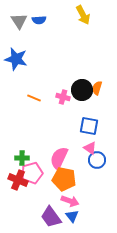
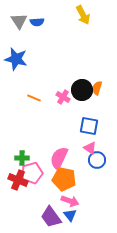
blue semicircle: moved 2 px left, 2 px down
pink cross: rotated 16 degrees clockwise
blue triangle: moved 2 px left, 1 px up
